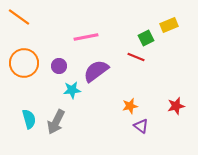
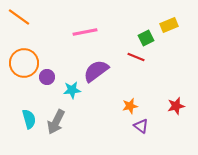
pink line: moved 1 px left, 5 px up
purple circle: moved 12 px left, 11 px down
